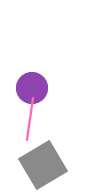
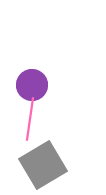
purple circle: moved 3 px up
